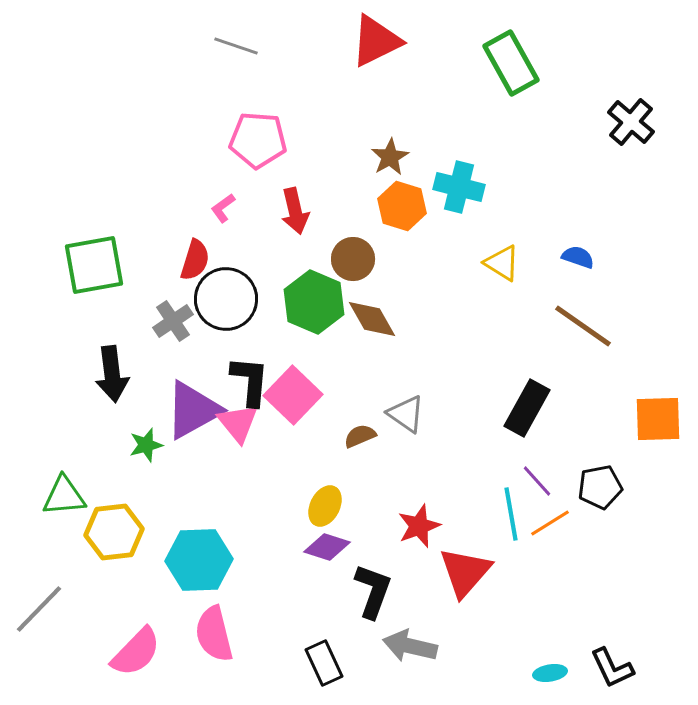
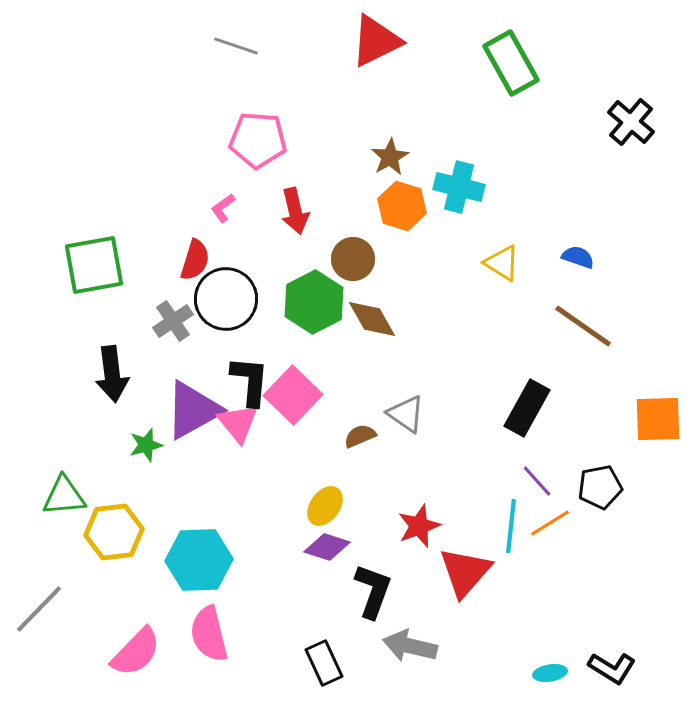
green hexagon at (314, 302): rotated 10 degrees clockwise
yellow ellipse at (325, 506): rotated 9 degrees clockwise
cyan line at (511, 514): moved 12 px down; rotated 16 degrees clockwise
pink semicircle at (214, 634): moved 5 px left
black L-shape at (612, 668): rotated 33 degrees counterclockwise
